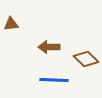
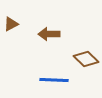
brown triangle: rotated 21 degrees counterclockwise
brown arrow: moved 13 px up
